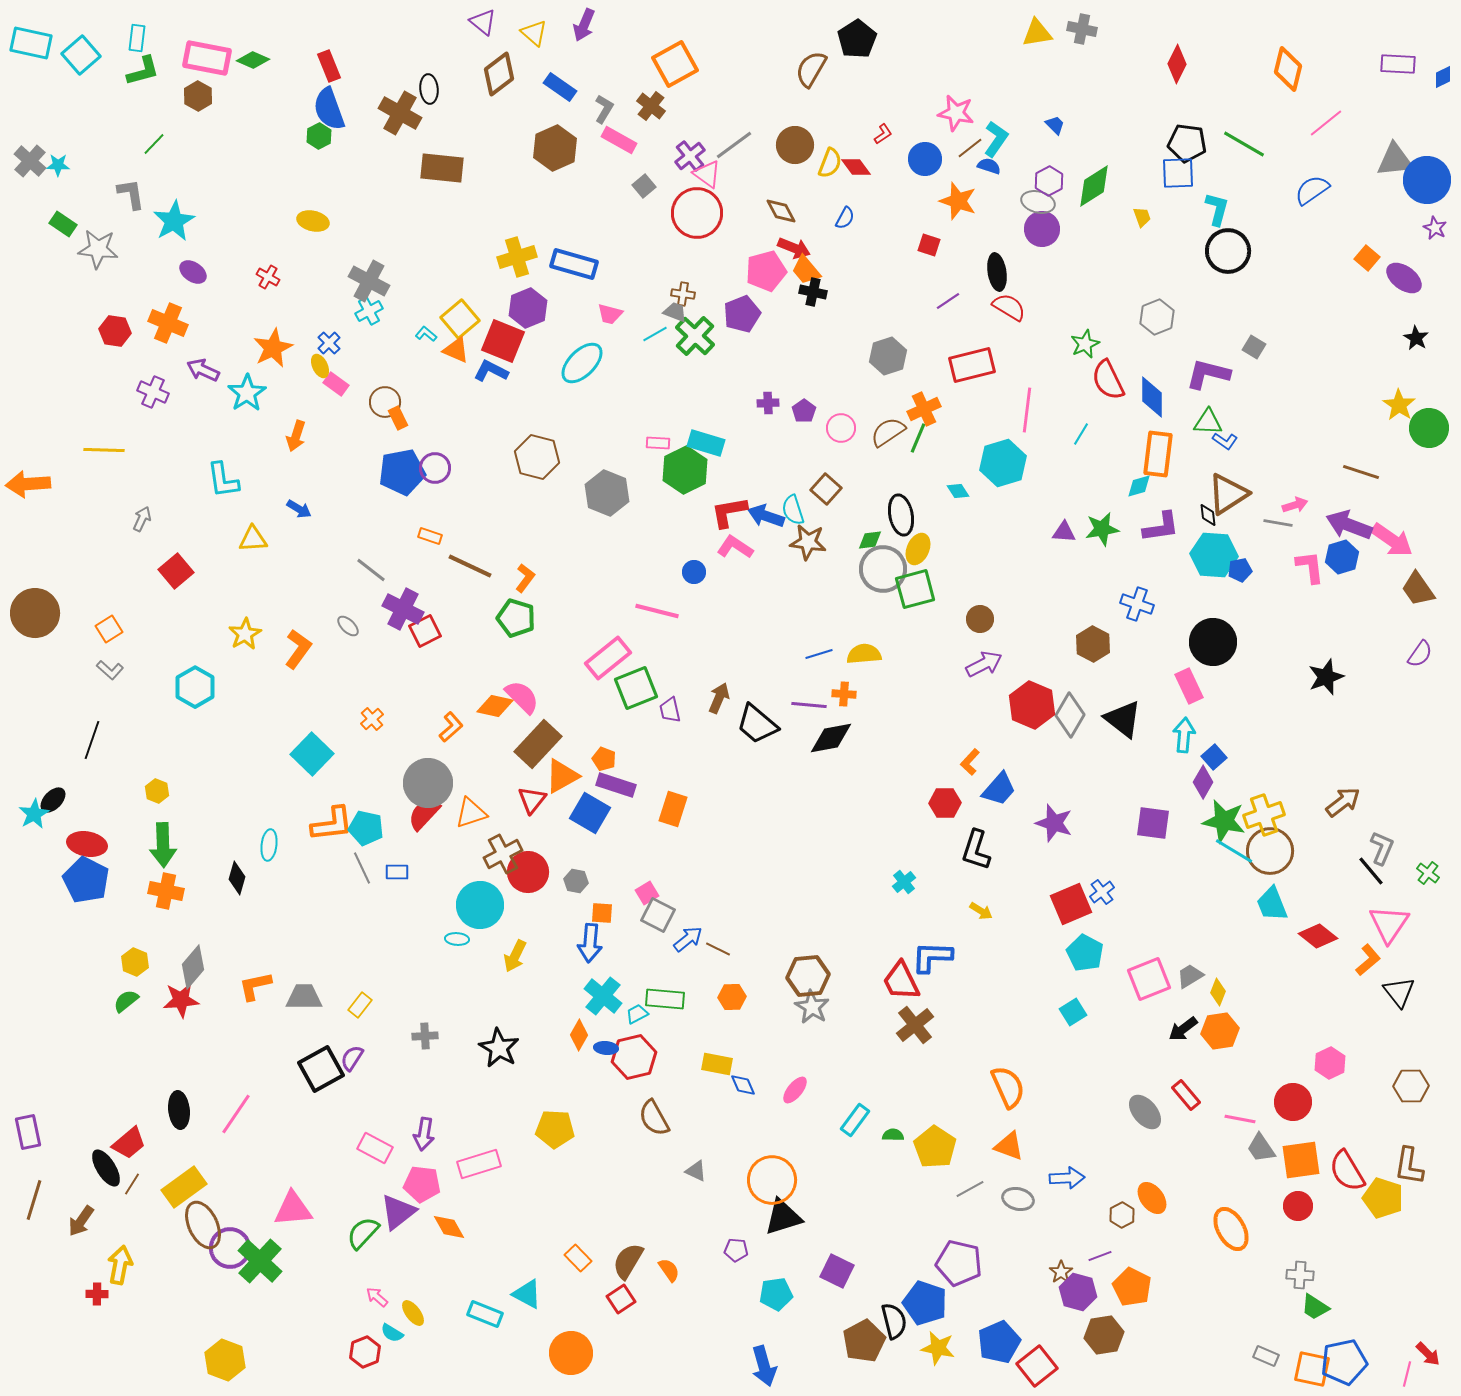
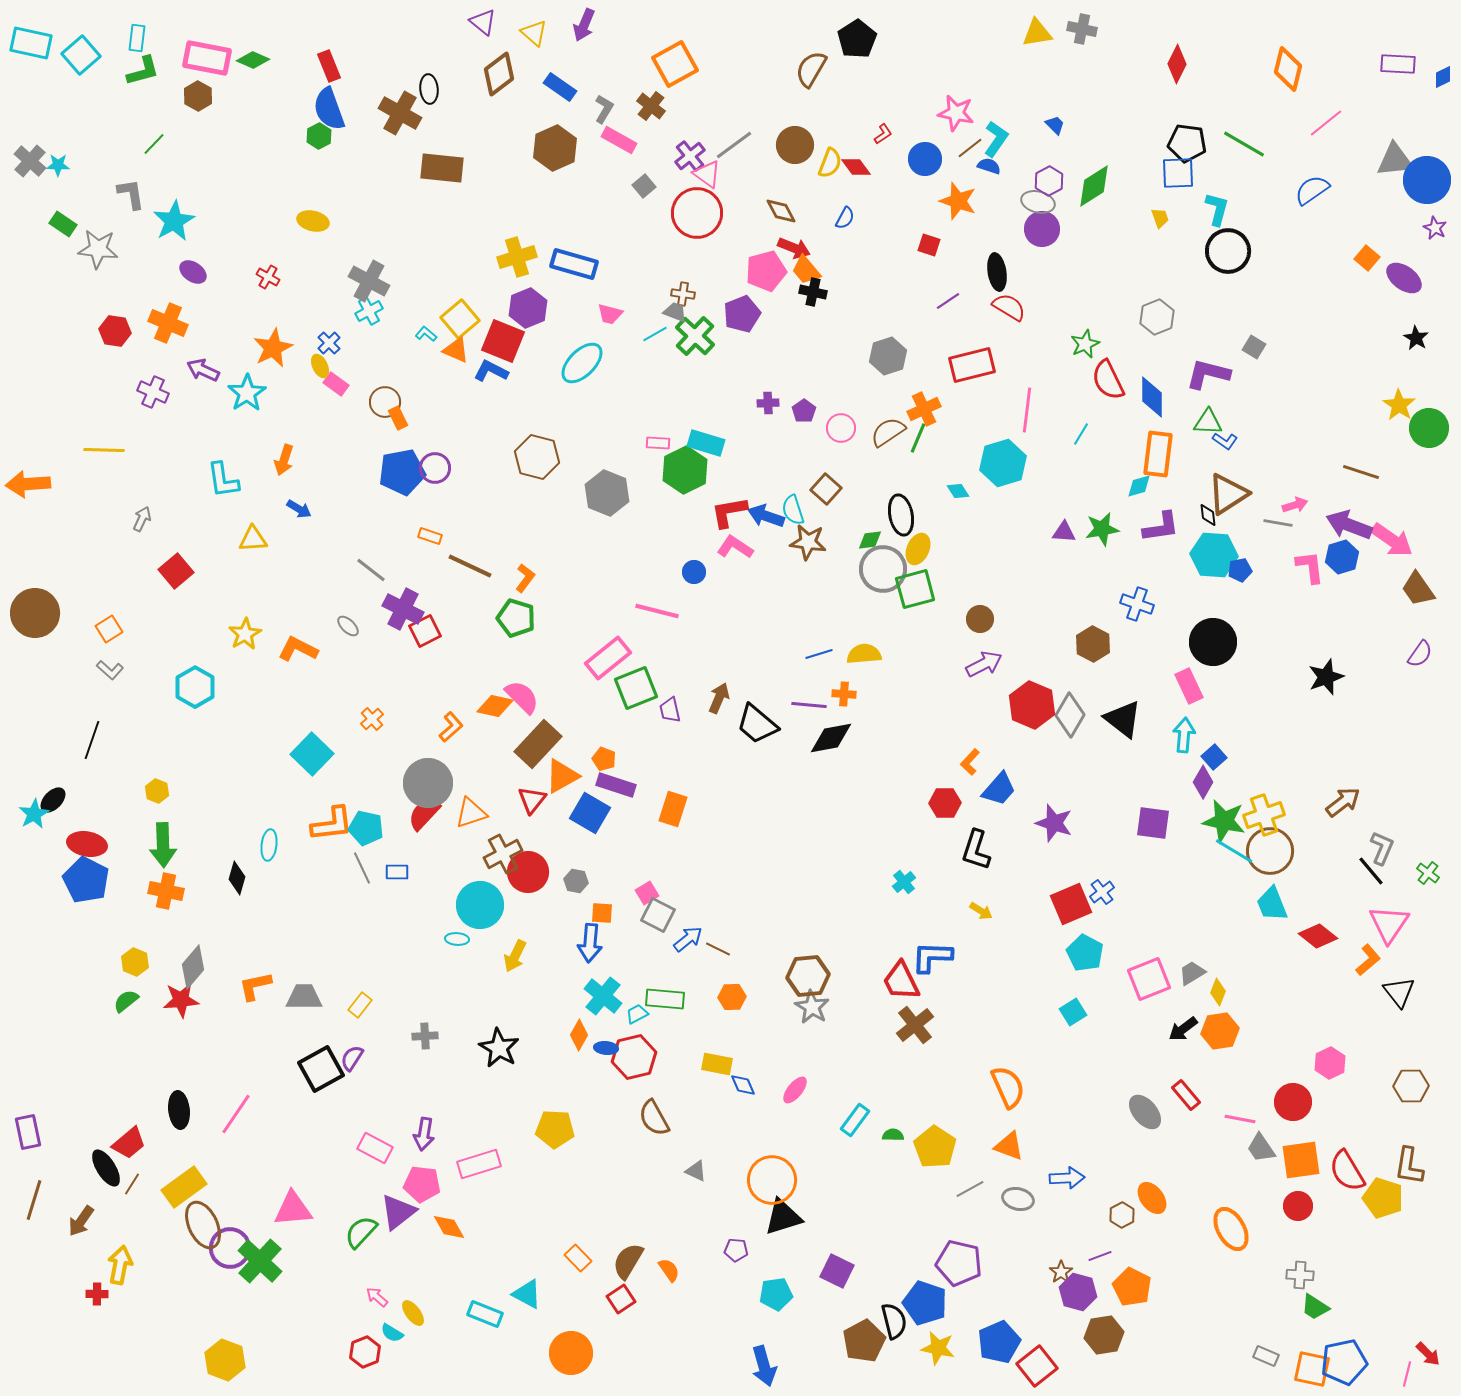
yellow trapezoid at (1142, 217): moved 18 px right, 1 px down
orange arrow at (296, 436): moved 12 px left, 24 px down
orange L-shape at (298, 649): rotated 99 degrees counterclockwise
gray trapezoid at (1190, 976): moved 2 px right, 3 px up
green semicircle at (363, 1233): moved 2 px left, 1 px up
